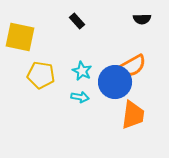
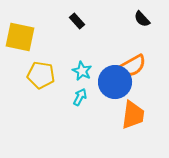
black semicircle: rotated 48 degrees clockwise
cyan arrow: rotated 72 degrees counterclockwise
